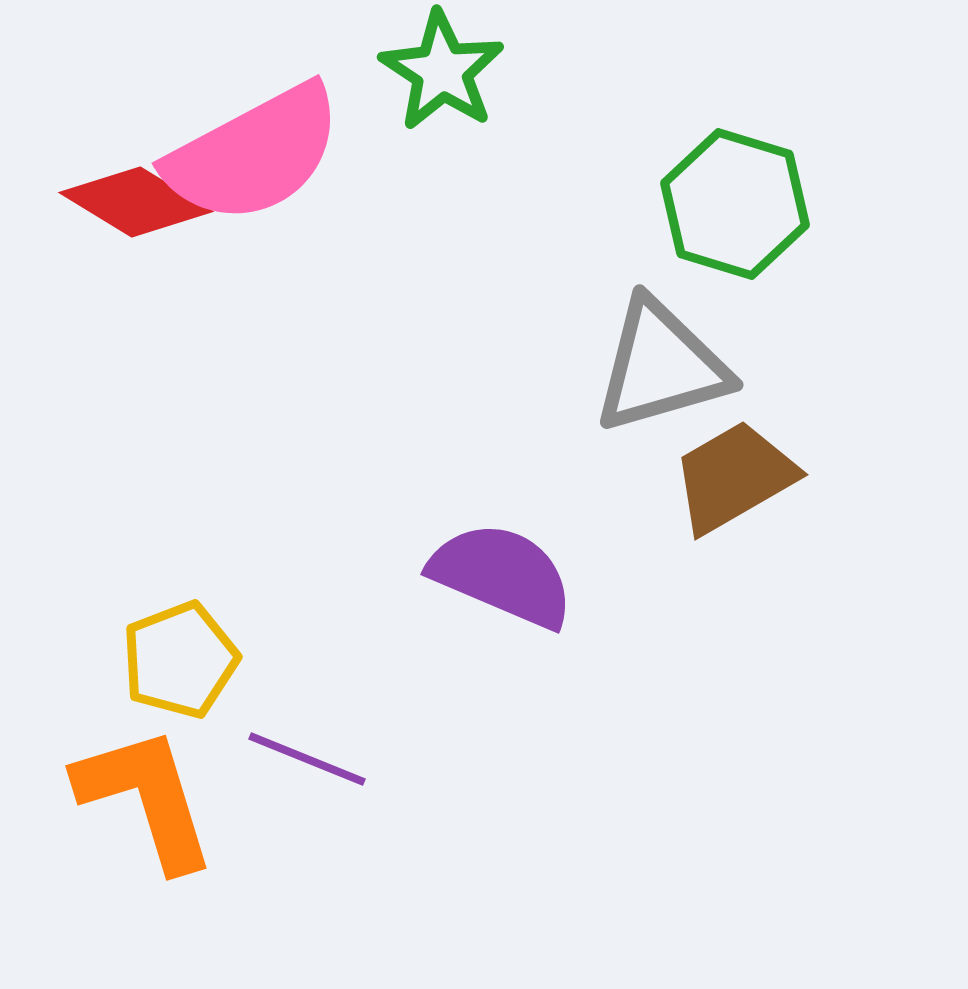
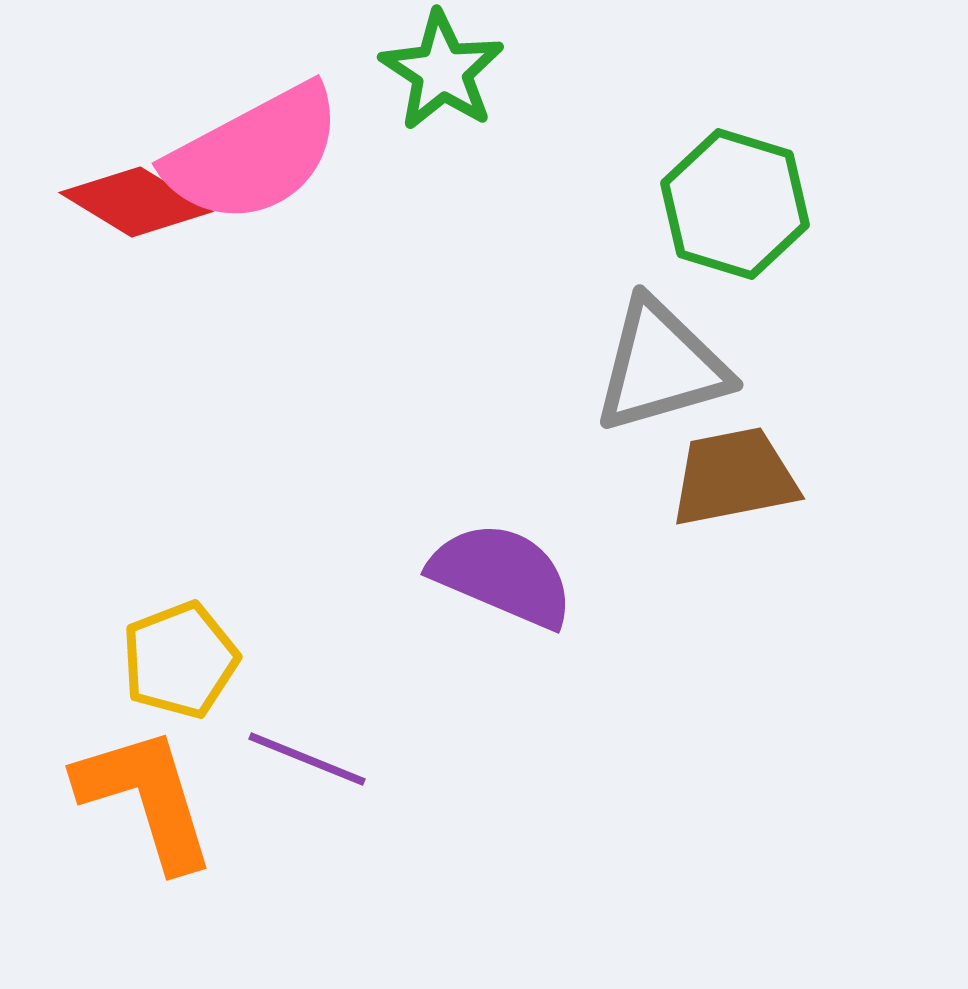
brown trapezoid: rotated 19 degrees clockwise
